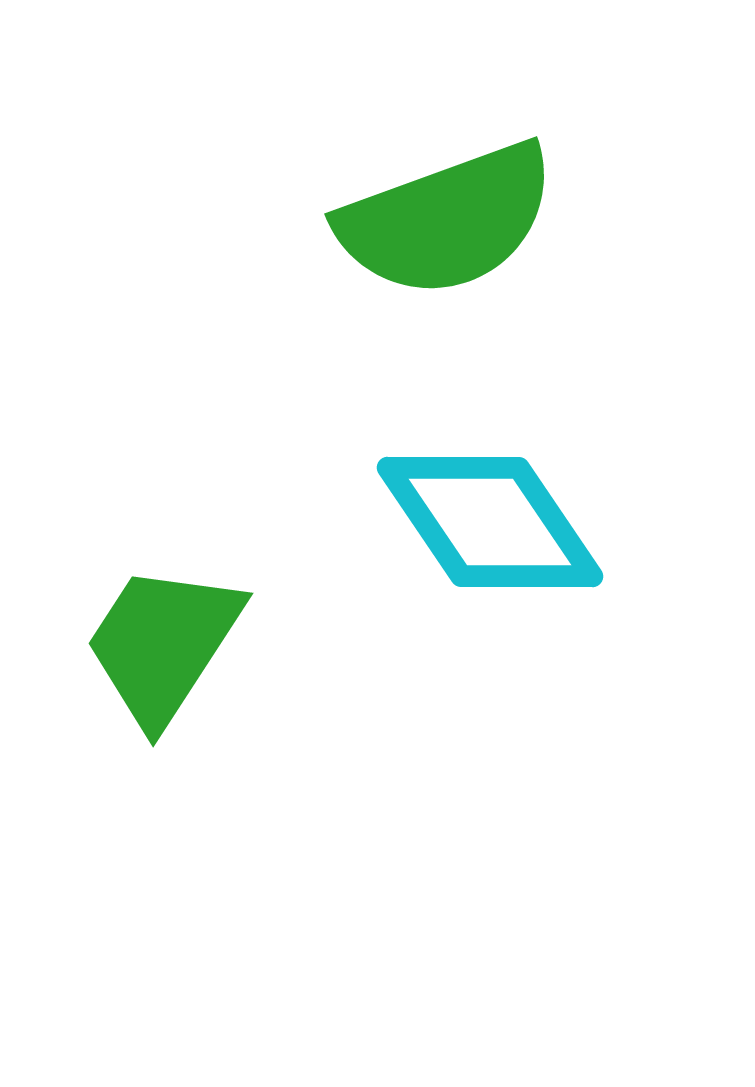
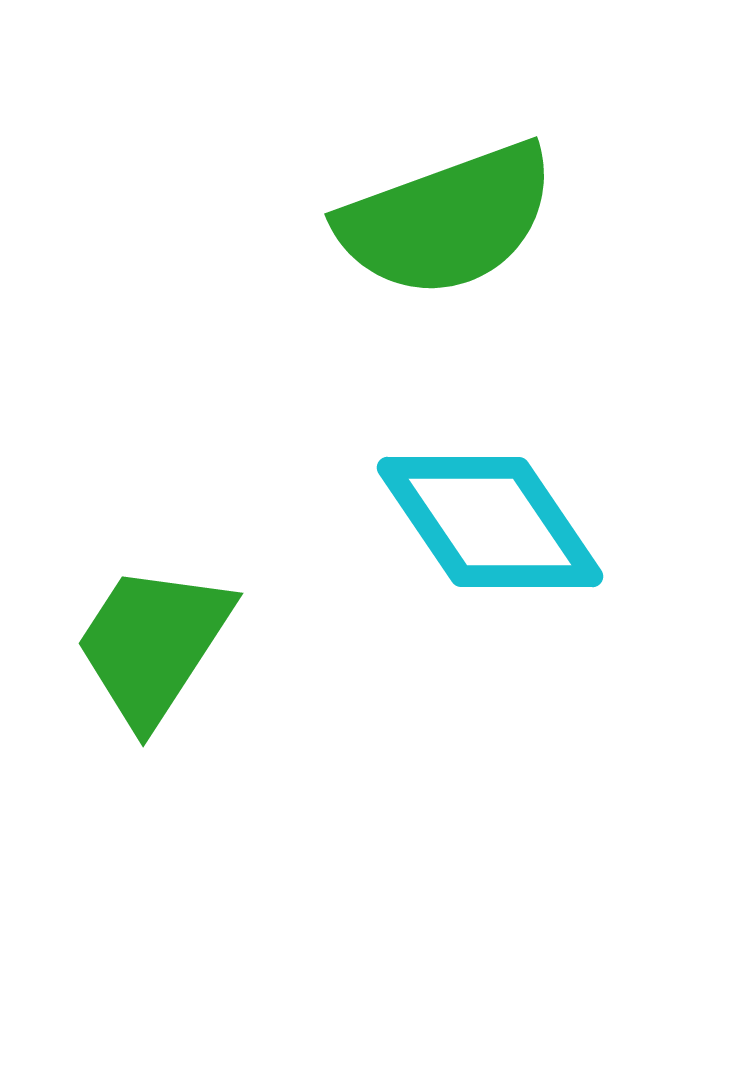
green trapezoid: moved 10 px left
